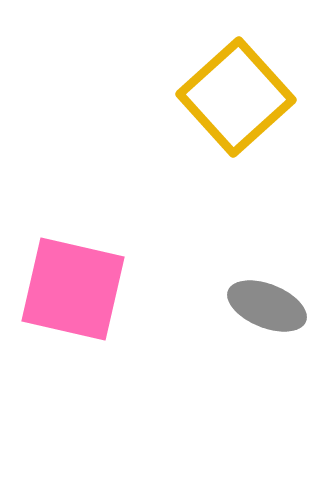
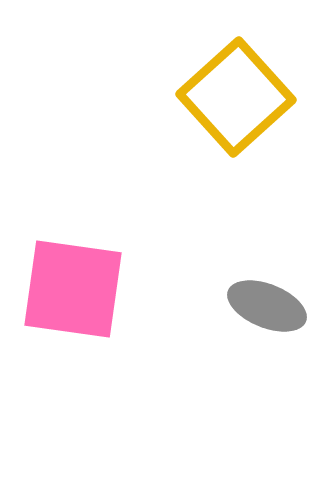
pink square: rotated 5 degrees counterclockwise
